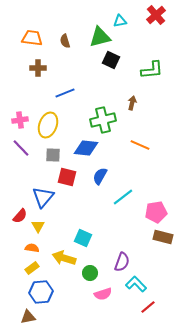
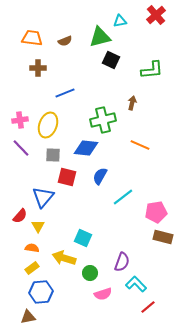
brown semicircle: rotated 96 degrees counterclockwise
